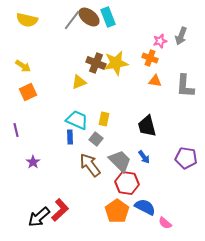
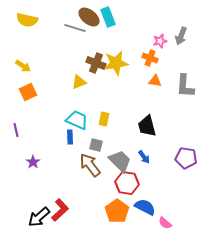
gray line: moved 3 px right, 8 px down; rotated 70 degrees clockwise
gray square: moved 6 px down; rotated 24 degrees counterclockwise
